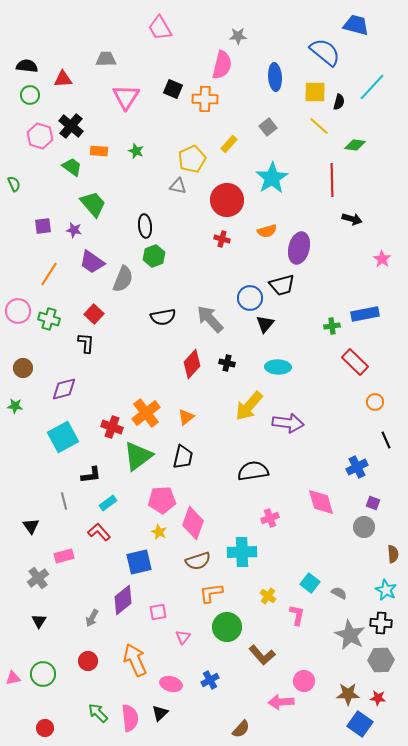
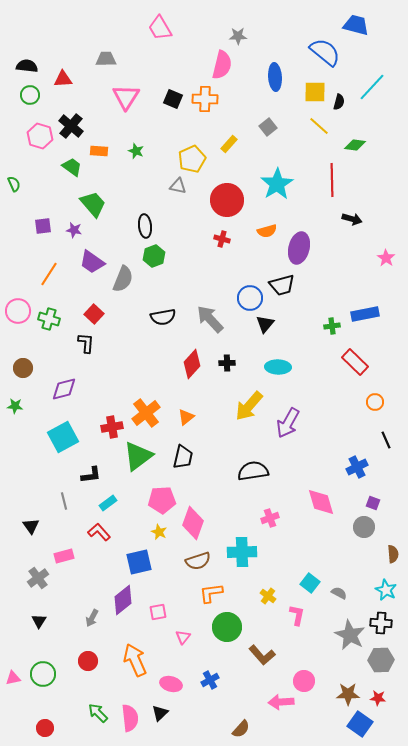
black square at (173, 89): moved 10 px down
cyan star at (272, 178): moved 5 px right, 6 px down
pink star at (382, 259): moved 4 px right, 1 px up
black cross at (227, 363): rotated 14 degrees counterclockwise
purple arrow at (288, 423): rotated 112 degrees clockwise
red cross at (112, 427): rotated 30 degrees counterclockwise
